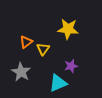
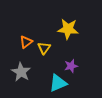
yellow triangle: moved 1 px right, 1 px up
